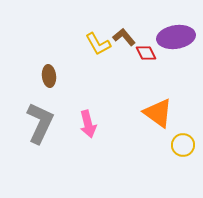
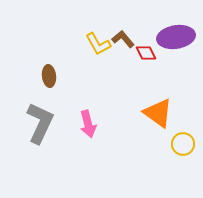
brown L-shape: moved 1 px left, 2 px down
yellow circle: moved 1 px up
